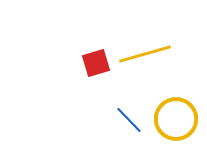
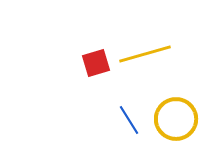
blue line: rotated 12 degrees clockwise
